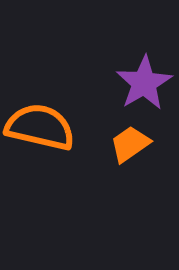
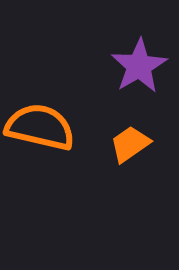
purple star: moved 5 px left, 17 px up
